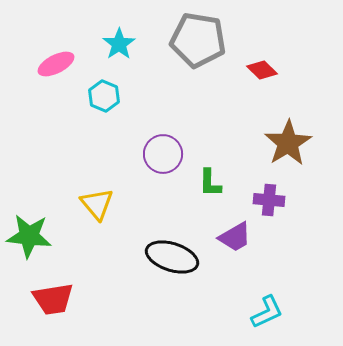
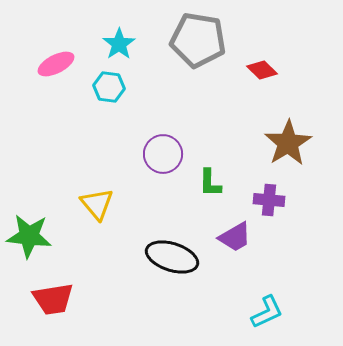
cyan hexagon: moved 5 px right, 9 px up; rotated 16 degrees counterclockwise
